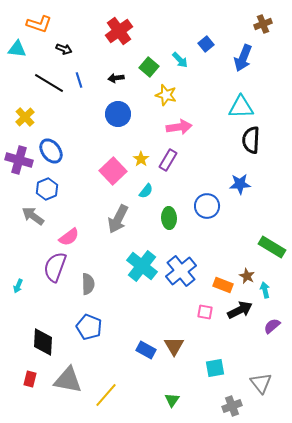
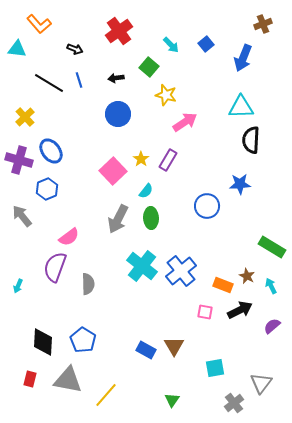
orange L-shape at (39, 24): rotated 30 degrees clockwise
black arrow at (64, 49): moved 11 px right
cyan arrow at (180, 60): moved 9 px left, 15 px up
pink arrow at (179, 127): moved 6 px right, 5 px up; rotated 25 degrees counterclockwise
gray arrow at (33, 216): moved 11 px left; rotated 15 degrees clockwise
green ellipse at (169, 218): moved 18 px left
cyan arrow at (265, 290): moved 6 px right, 4 px up; rotated 14 degrees counterclockwise
blue pentagon at (89, 327): moved 6 px left, 13 px down; rotated 10 degrees clockwise
gray triangle at (261, 383): rotated 15 degrees clockwise
gray cross at (232, 406): moved 2 px right, 3 px up; rotated 18 degrees counterclockwise
